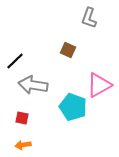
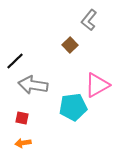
gray L-shape: moved 2 px down; rotated 20 degrees clockwise
brown square: moved 2 px right, 5 px up; rotated 21 degrees clockwise
pink triangle: moved 2 px left
cyan pentagon: rotated 28 degrees counterclockwise
orange arrow: moved 2 px up
